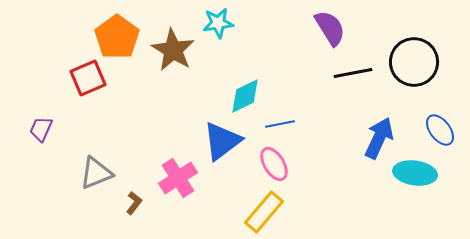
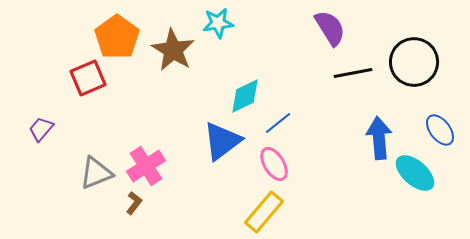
blue line: moved 2 px left, 1 px up; rotated 28 degrees counterclockwise
purple trapezoid: rotated 16 degrees clockwise
blue arrow: rotated 30 degrees counterclockwise
cyan ellipse: rotated 33 degrees clockwise
pink cross: moved 32 px left, 12 px up
